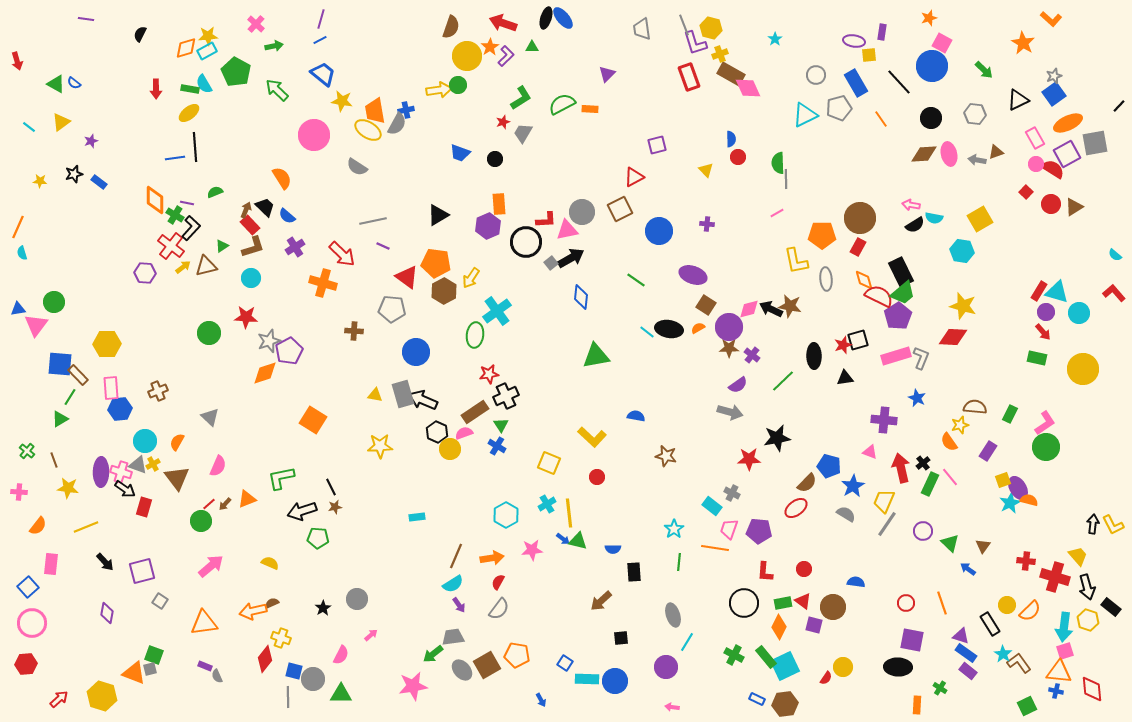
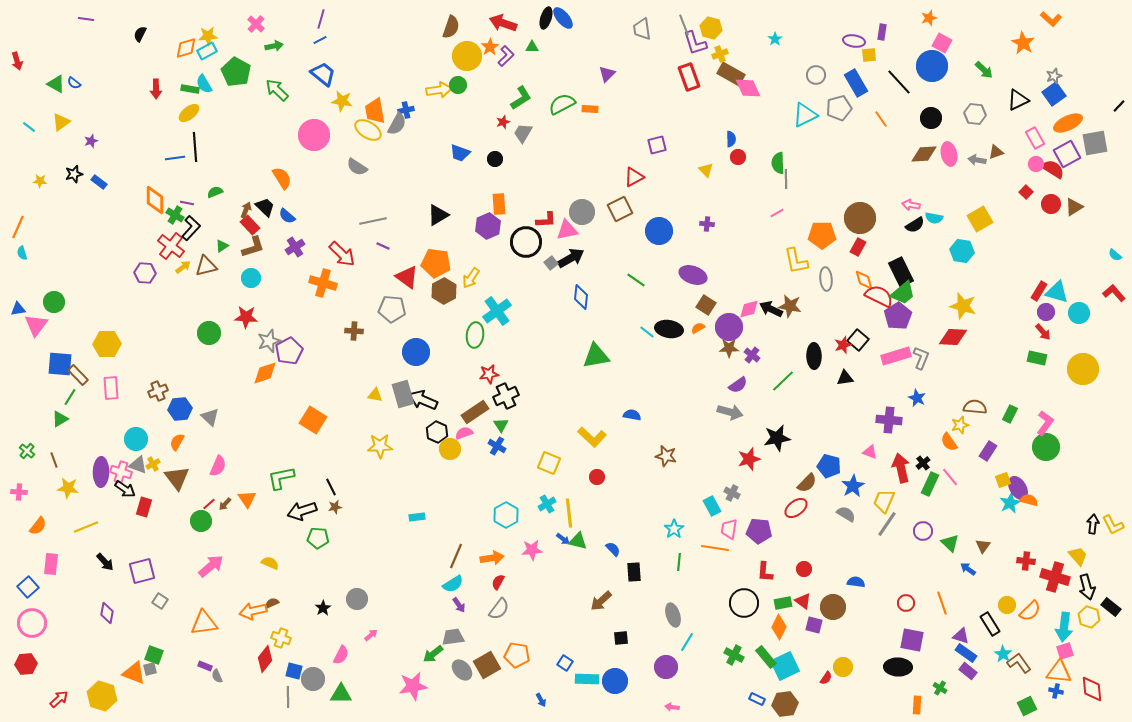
black square at (858, 340): rotated 35 degrees counterclockwise
blue hexagon at (120, 409): moved 60 px right
blue semicircle at (636, 416): moved 4 px left, 1 px up
purple cross at (884, 420): moved 5 px right
pink L-shape at (1045, 423): rotated 20 degrees counterclockwise
cyan circle at (145, 441): moved 9 px left, 2 px up
red star at (749, 459): rotated 15 degrees counterclockwise
orange triangle at (247, 499): rotated 42 degrees counterclockwise
cyan rectangle at (712, 506): rotated 24 degrees clockwise
pink trapezoid at (729, 529): rotated 10 degrees counterclockwise
blue semicircle at (613, 549): rotated 133 degrees counterclockwise
yellow hexagon at (1088, 620): moved 1 px right, 3 px up
